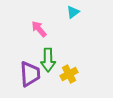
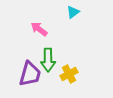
pink arrow: rotated 12 degrees counterclockwise
purple trapezoid: rotated 20 degrees clockwise
